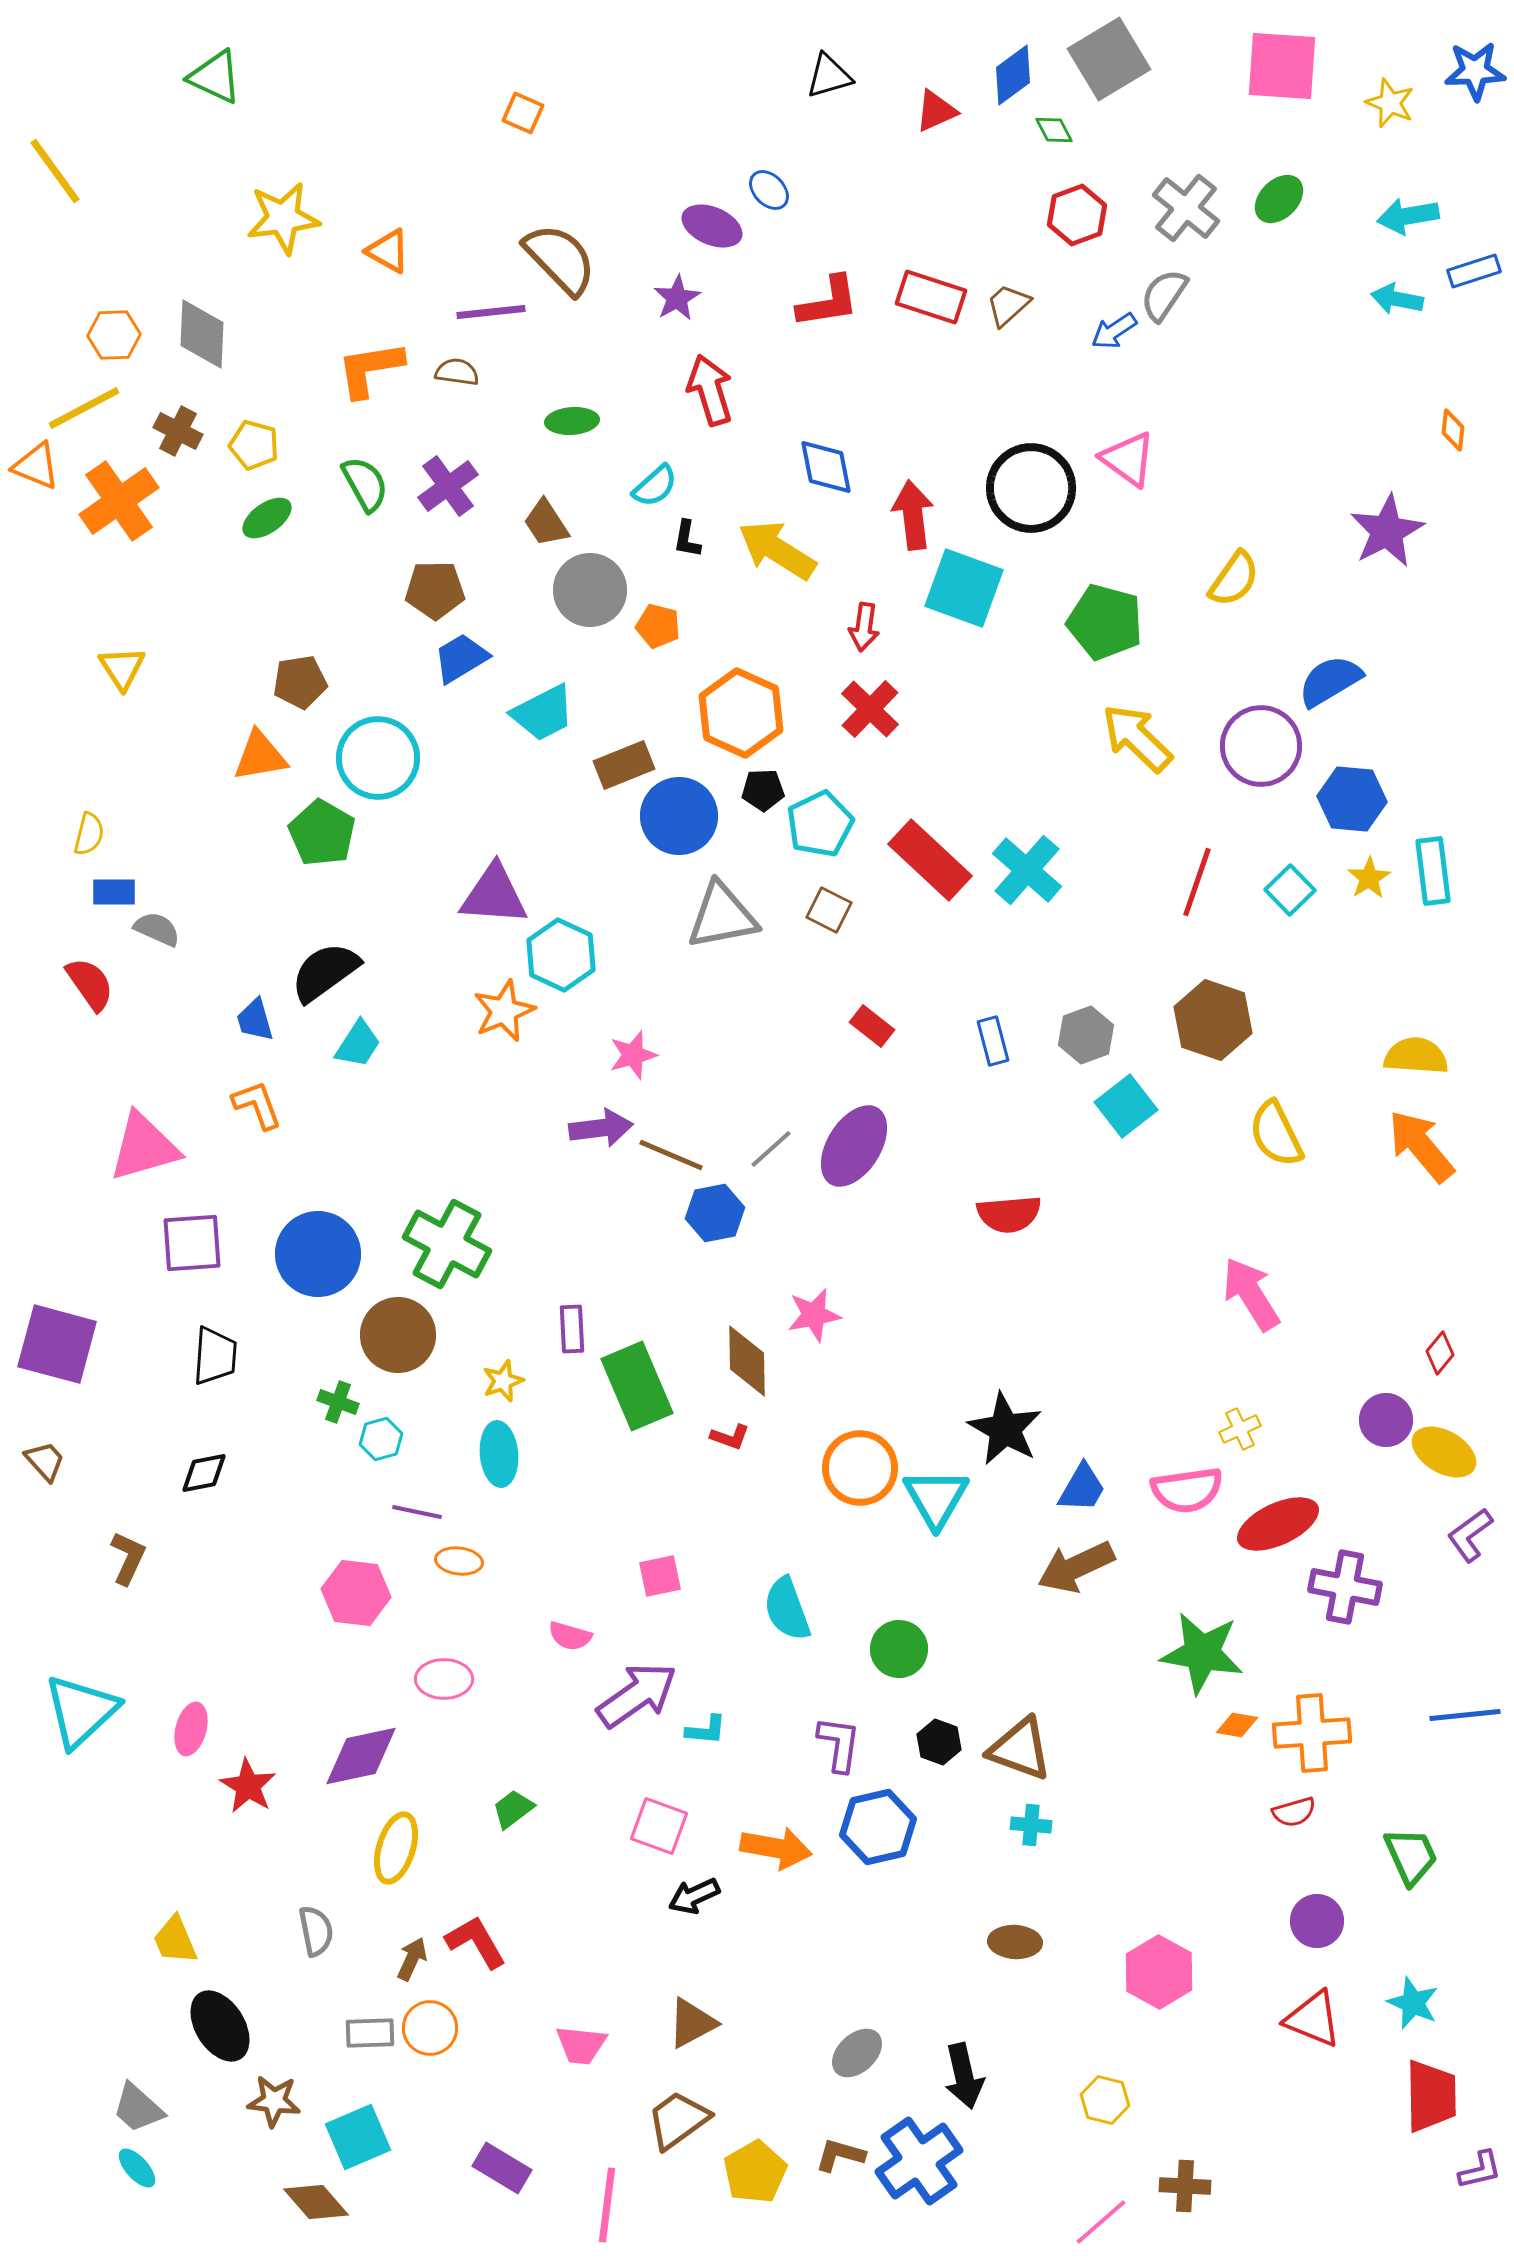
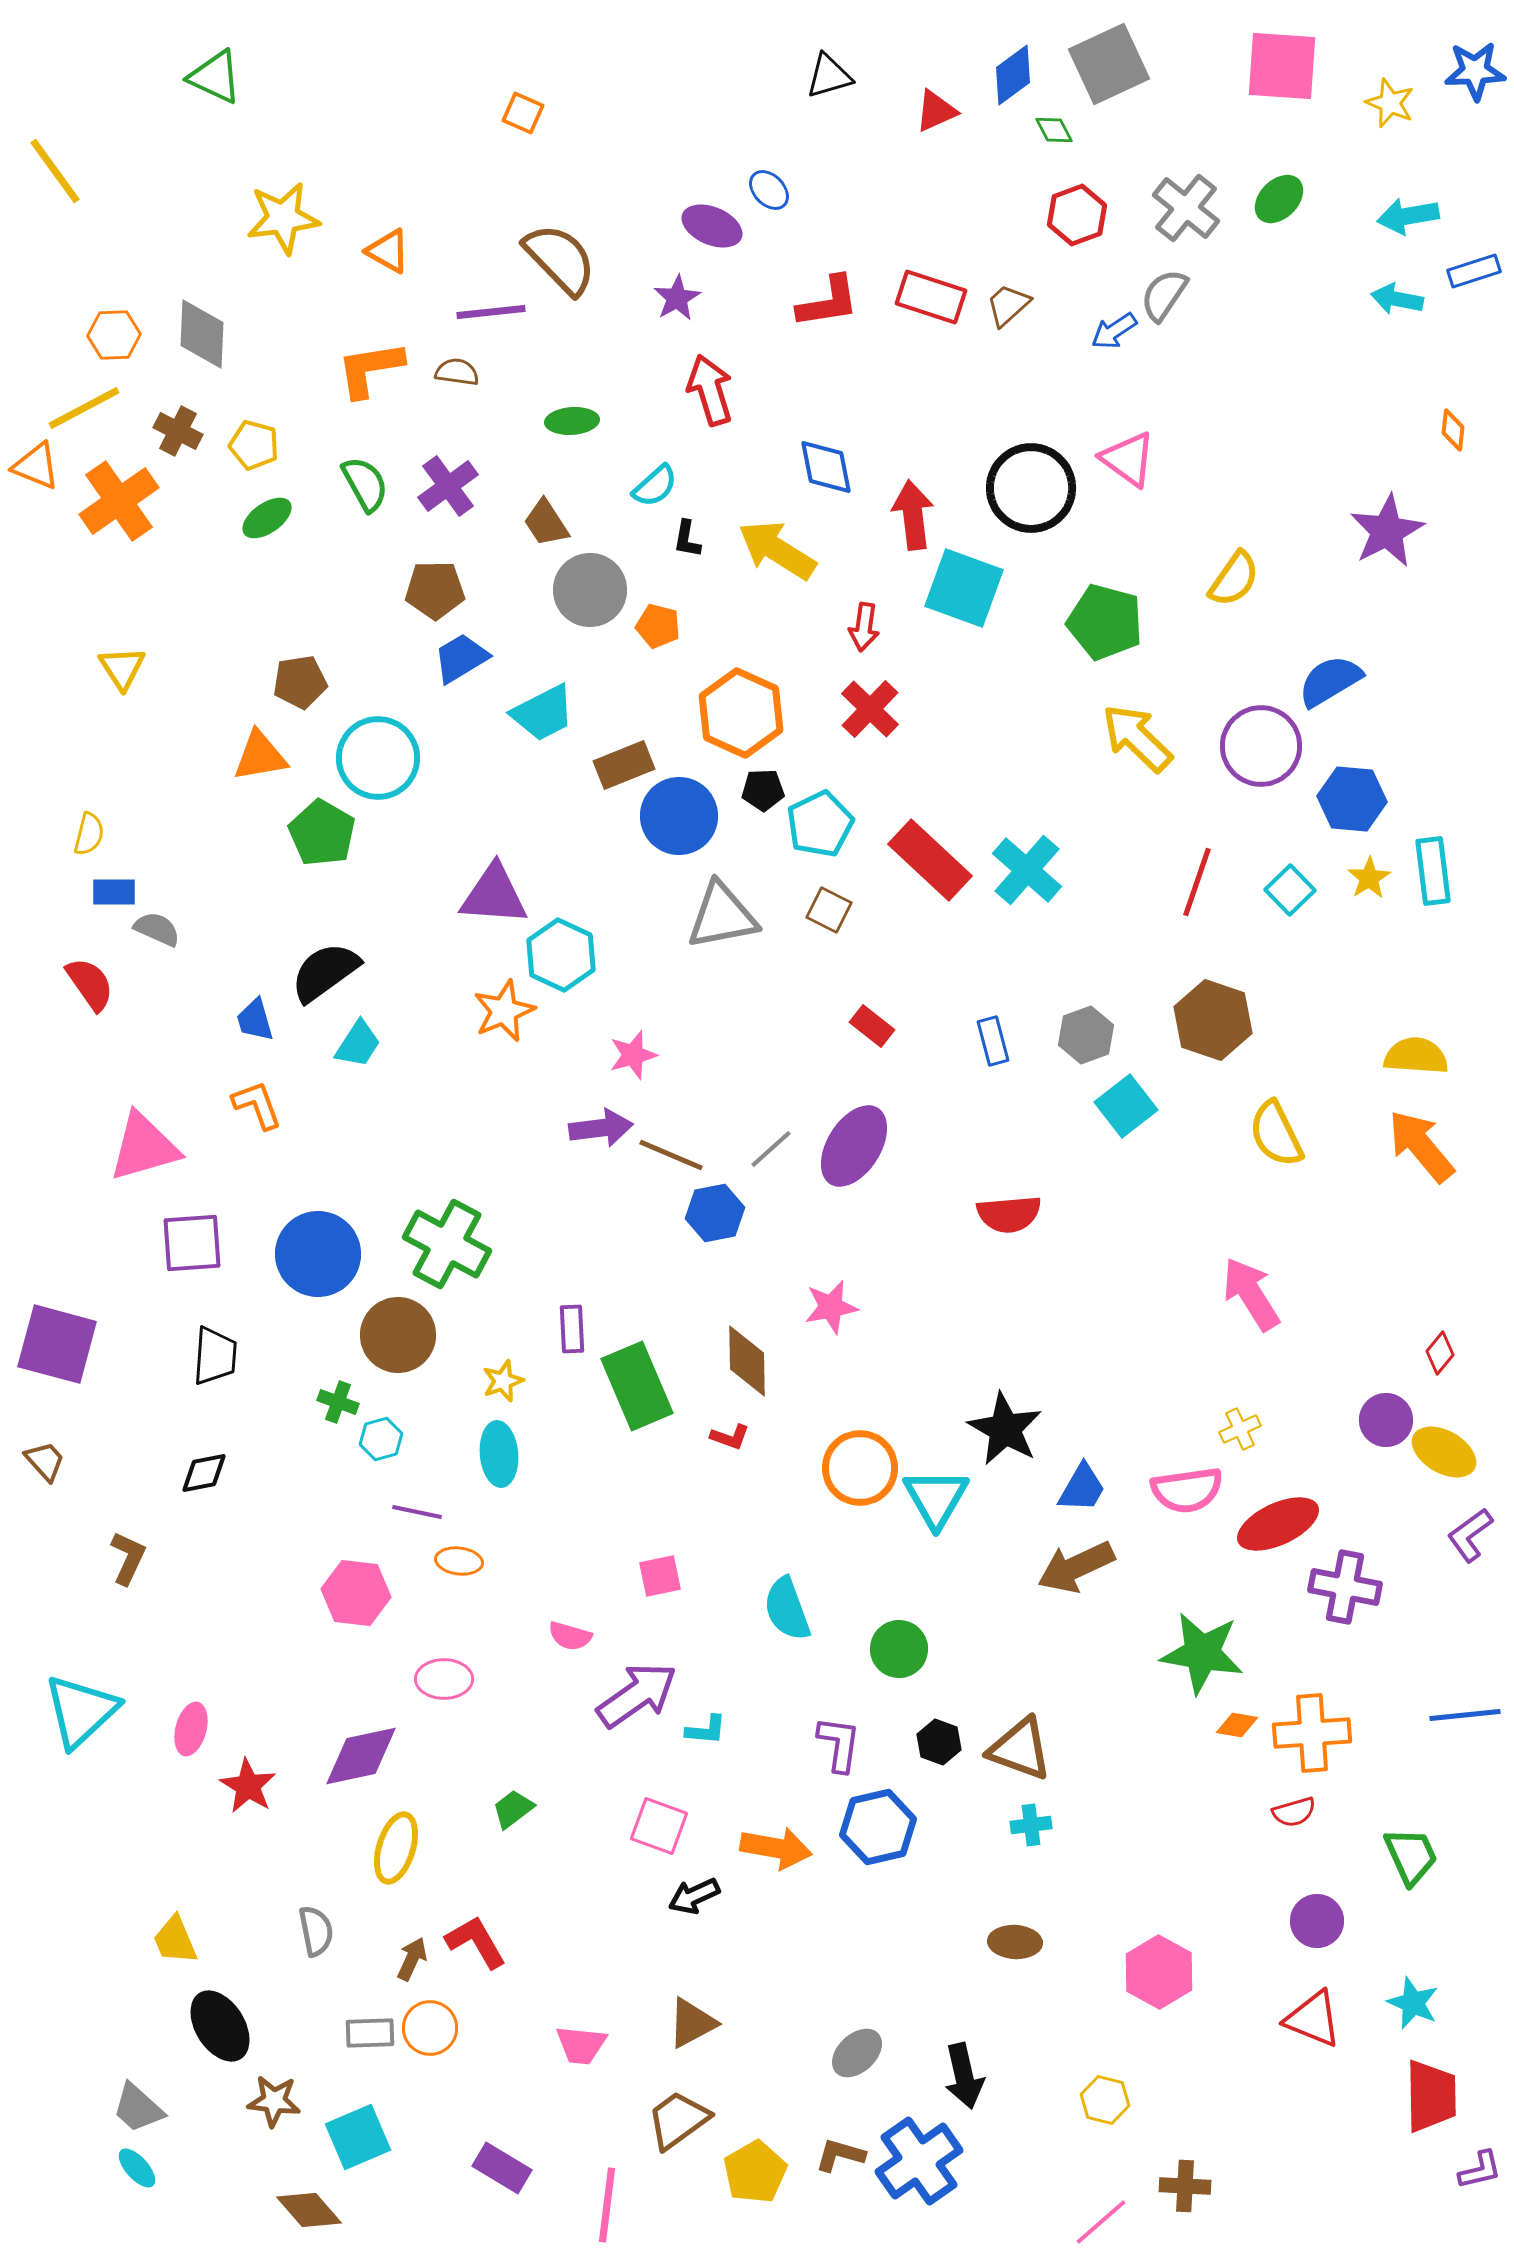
gray square at (1109, 59): moved 5 px down; rotated 6 degrees clockwise
pink star at (814, 1315): moved 17 px right, 8 px up
cyan cross at (1031, 1825): rotated 12 degrees counterclockwise
brown diamond at (316, 2202): moved 7 px left, 8 px down
